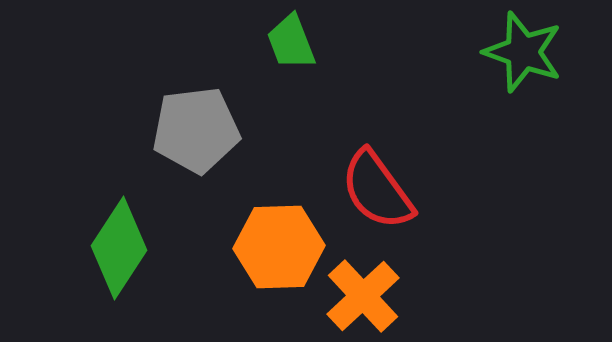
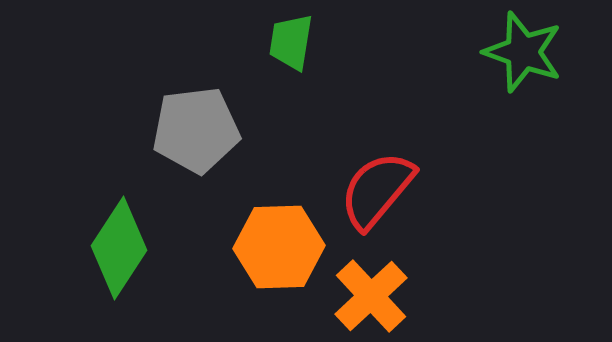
green trapezoid: rotated 30 degrees clockwise
red semicircle: rotated 76 degrees clockwise
orange cross: moved 8 px right
